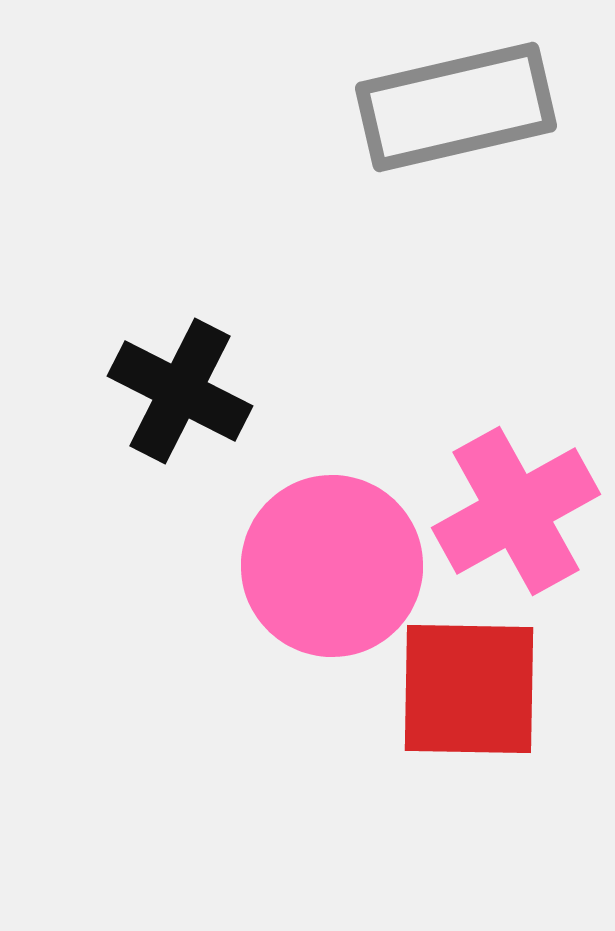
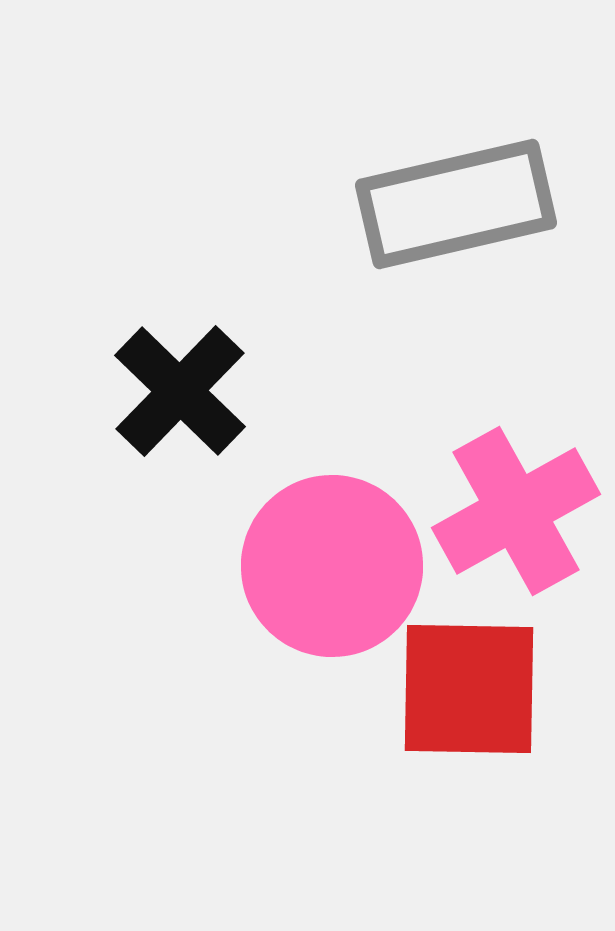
gray rectangle: moved 97 px down
black cross: rotated 17 degrees clockwise
